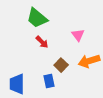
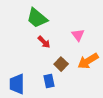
red arrow: moved 2 px right
orange arrow: moved 1 px left; rotated 15 degrees counterclockwise
brown square: moved 1 px up
